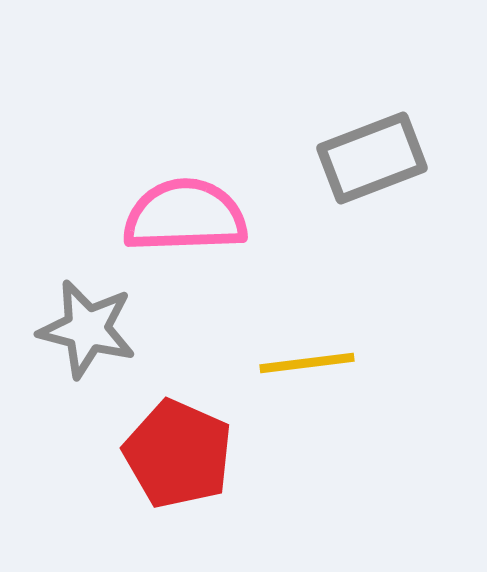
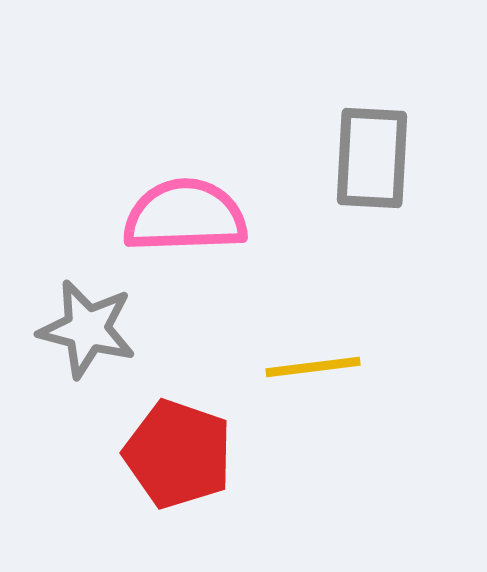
gray rectangle: rotated 66 degrees counterclockwise
yellow line: moved 6 px right, 4 px down
red pentagon: rotated 5 degrees counterclockwise
